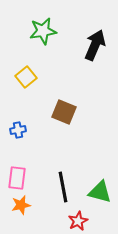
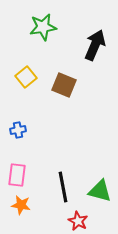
green star: moved 4 px up
brown square: moved 27 px up
pink rectangle: moved 3 px up
green triangle: moved 1 px up
orange star: rotated 24 degrees clockwise
red star: rotated 18 degrees counterclockwise
